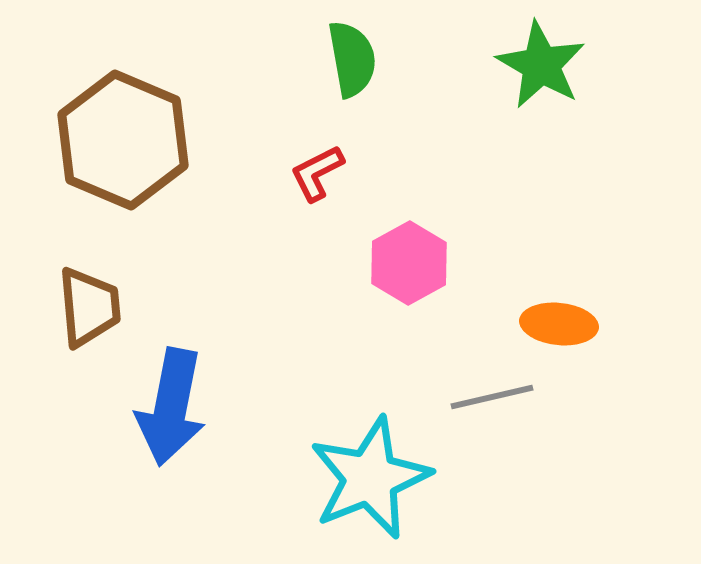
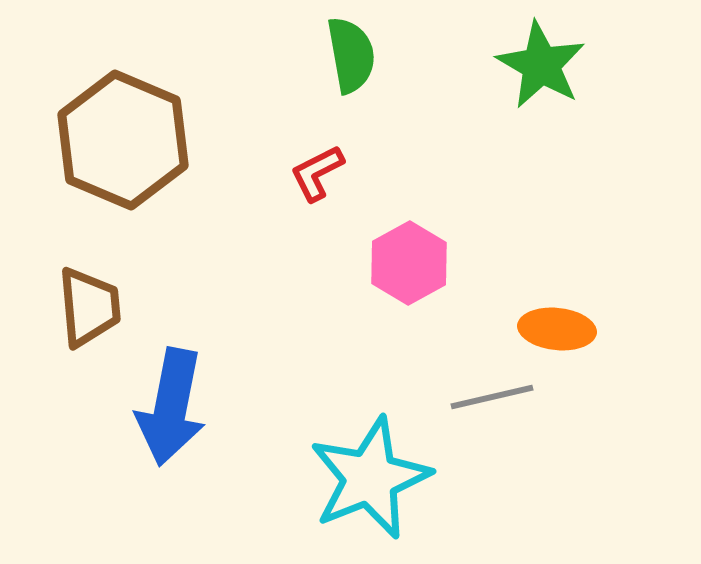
green semicircle: moved 1 px left, 4 px up
orange ellipse: moved 2 px left, 5 px down
